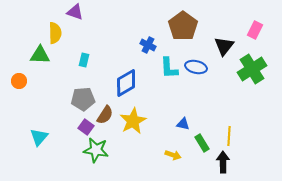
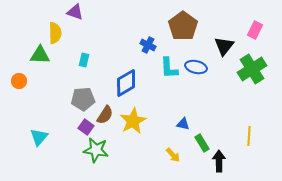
yellow line: moved 20 px right
yellow arrow: rotated 28 degrees clockwise
black arrow: moved 4 px left, 1 px up
